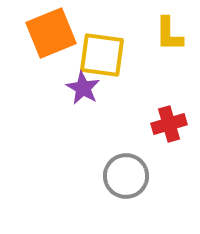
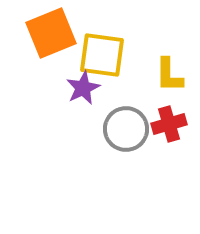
yellow L-shape: moved 41 px down
purple star: rotated 16 degrees clockwise
gray circle: moved 47 px up
